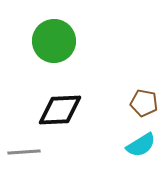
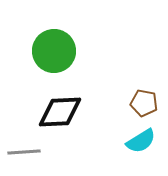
green circle: moved 10 px down
black diamond: moved 2 px down
cyan semicircle: moved 4 px up
